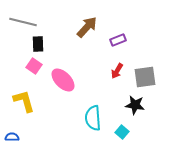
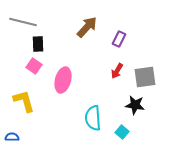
purple rectangle: moved 1 px right, 1 px up; rotated 42 degrees counterclockwise
pink ellipse: rotated 60 degrees clockwise
